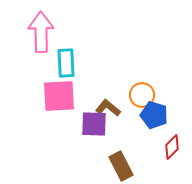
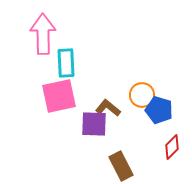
pink arrow: moved 2 px right, 2 px down
pink square: rotated 9 degrees counterclockwise
blue pentagon: moved 5 px right, 5 px up
